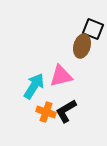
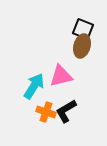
black square: moved 10 px left
